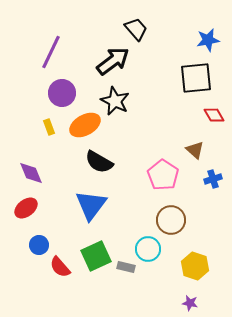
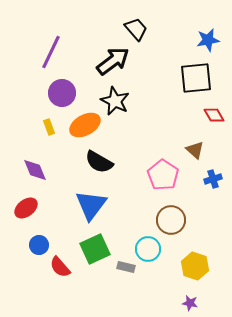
purple diamond: moved 4 px right, 3 px up
green square: moved 1 px left, 7 px up
